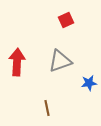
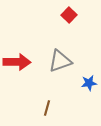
red square: moved 3 px right, 5 px up; rotated 21 degrees counterclockwise
red arrow: rotated 88 degrees clockwise
brown line: rotated 28 degrees clockwise
